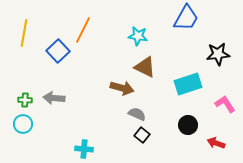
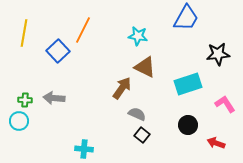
brown arrow: rotated 70 degrees counterclockwise
cyan circle: moved 4 px left, 3 px up
